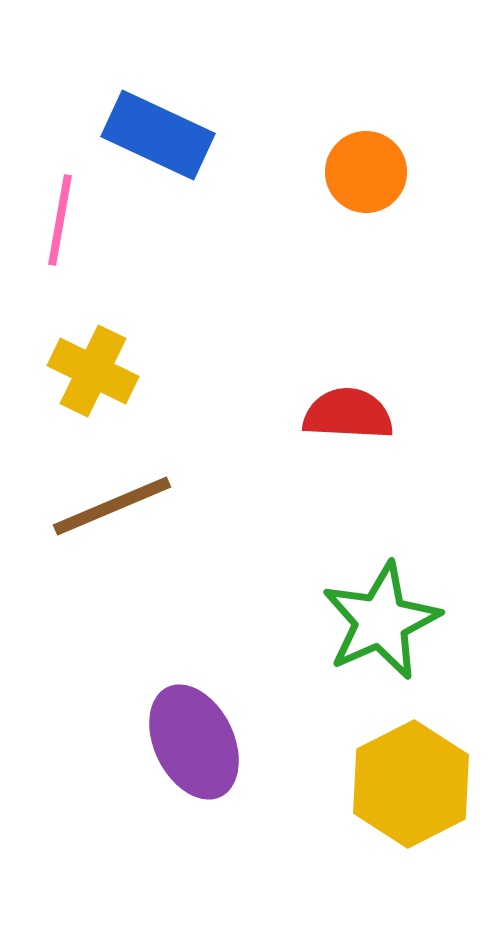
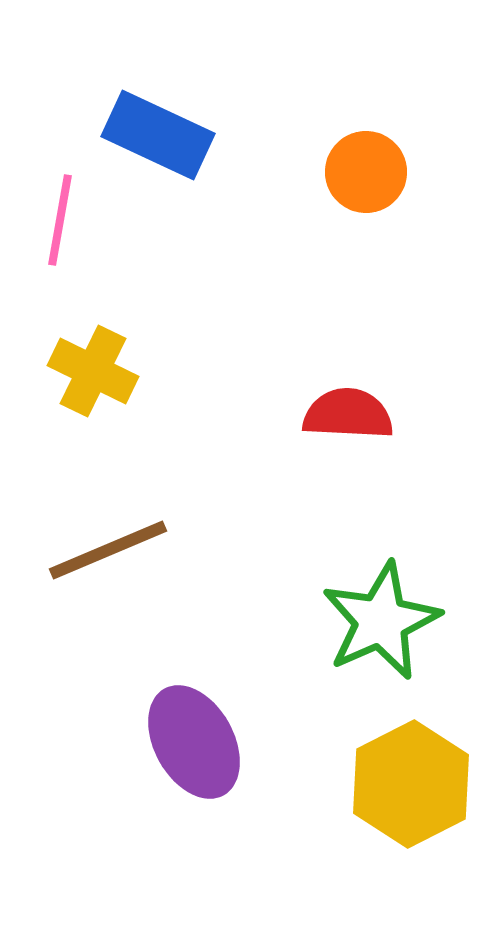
brown line: moved 4 px left, 44 px down
purple ellipse: rotated 3 degrees counterclockwise
